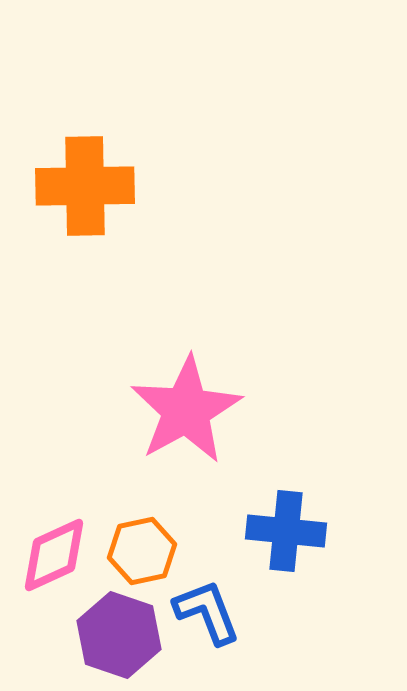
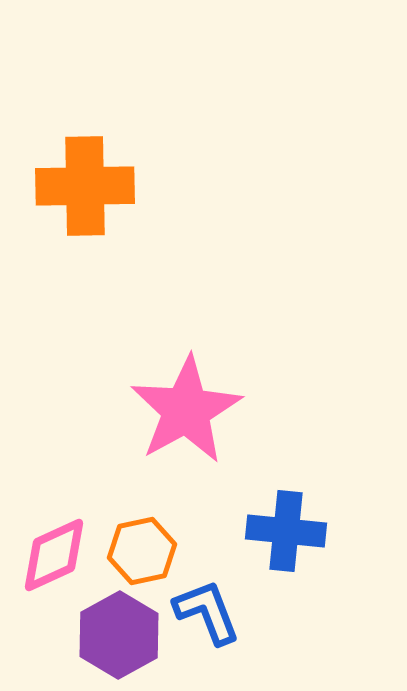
purple hexagon: rotated 12 degrees clockwise
